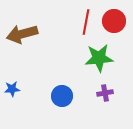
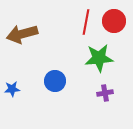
blue circle: moved 7 px left, 15 px up
